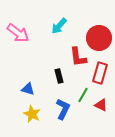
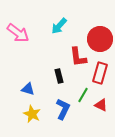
red circle: moved 1 px right, 1 px down
